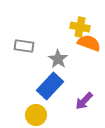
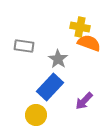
blue rectangle: moved 1 px down
